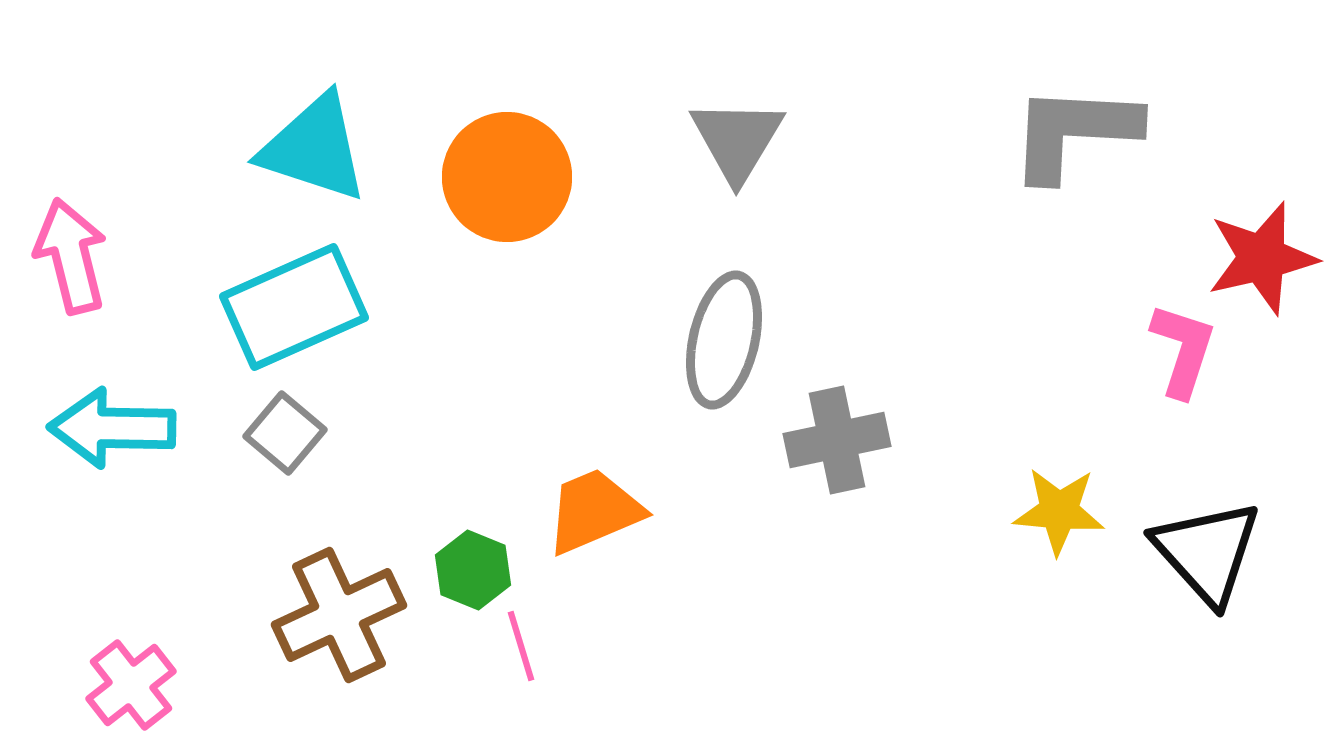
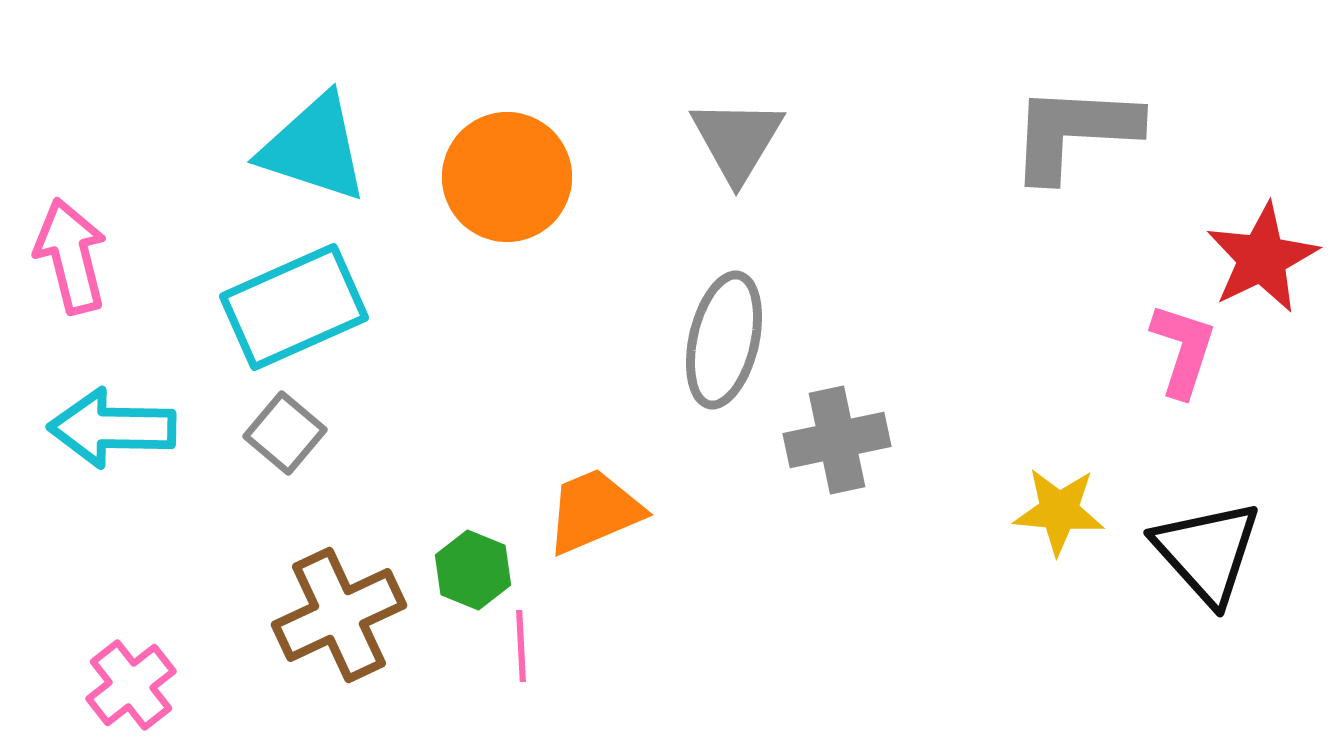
red star: rotated 13 degrees counterclockwise
pink line: rotated 14 degrees clockwise
